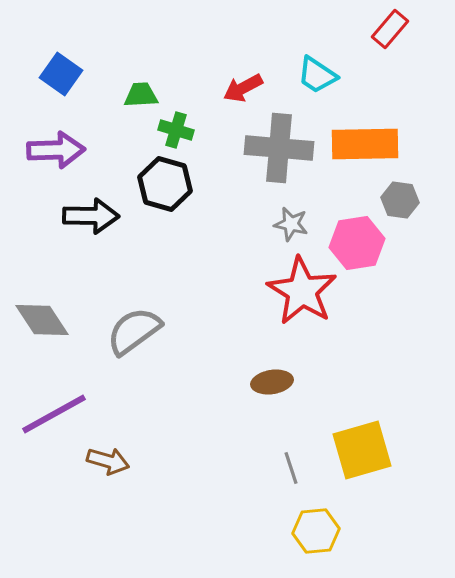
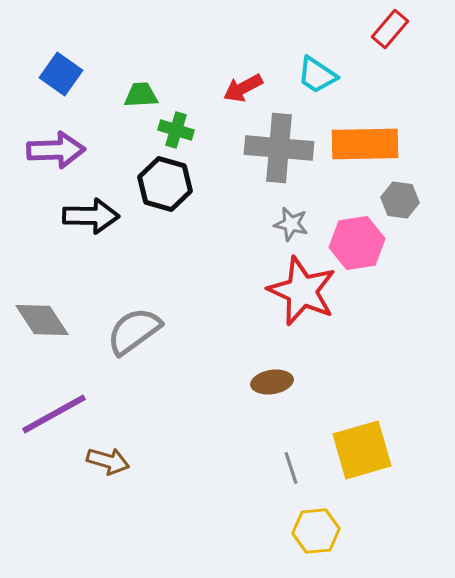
red star: rotated 8 degrees counterclockwise
